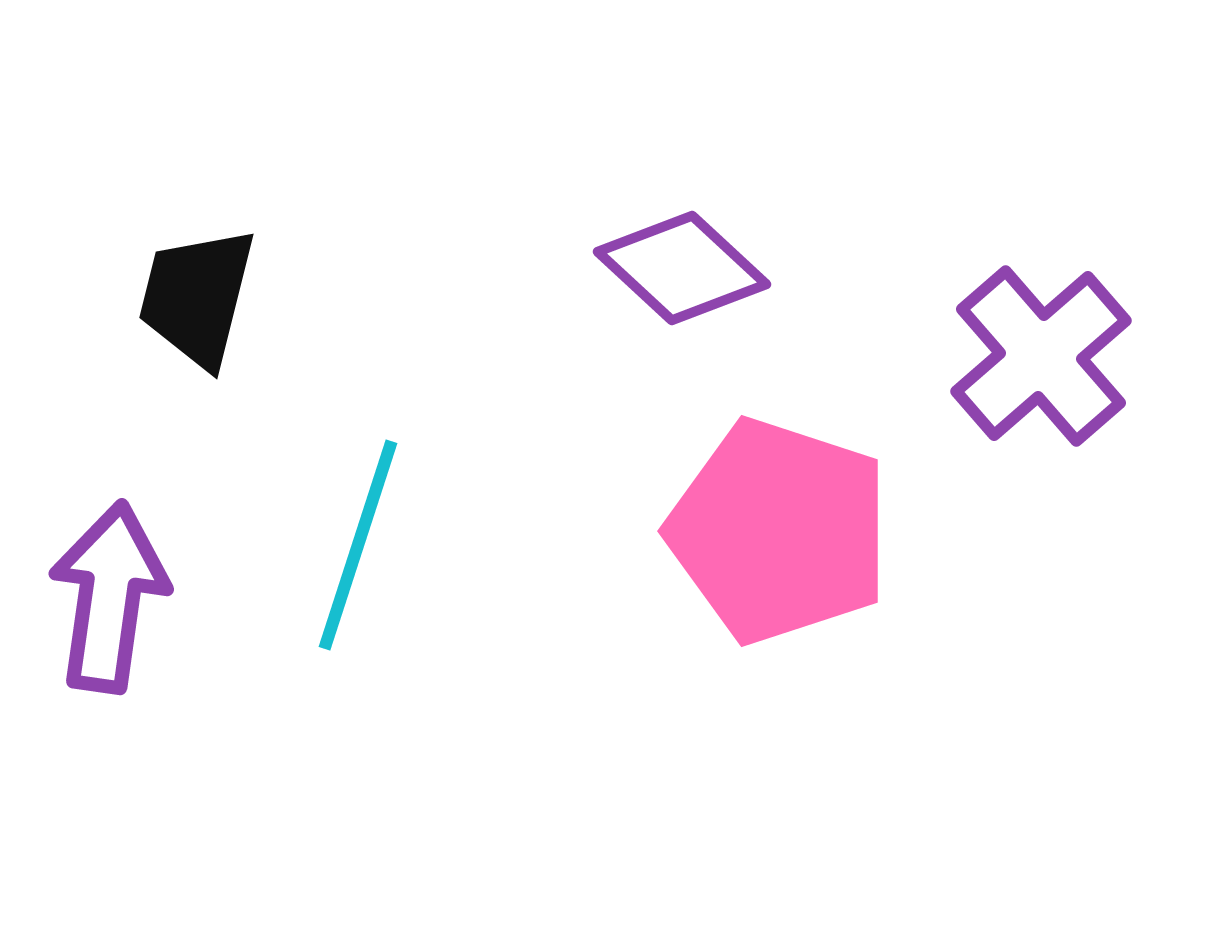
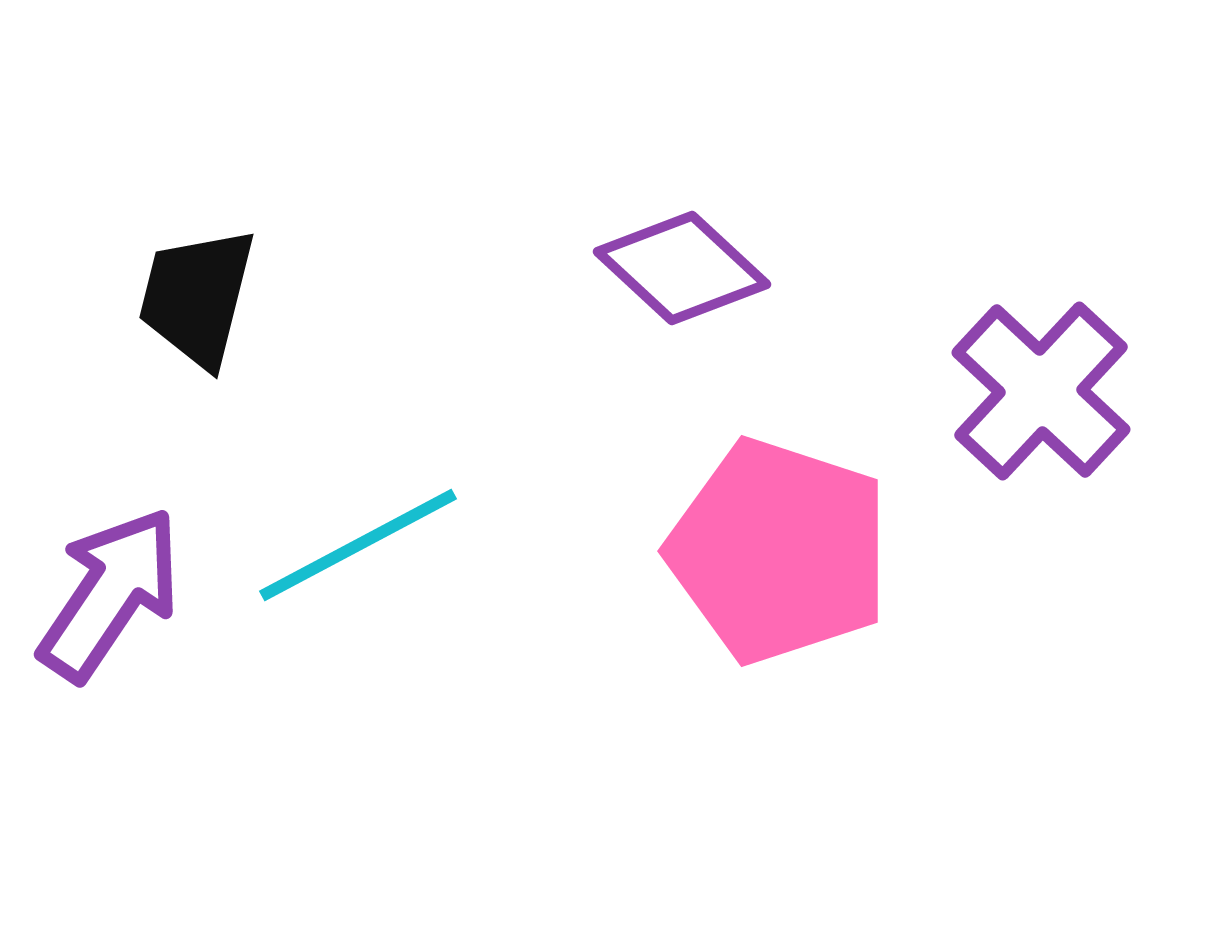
purple cross: moved 35 px down; rotated 6 degrees counterclockwise
pink pentagon: moved 20 px down
cyan line: rotated 44 degrees clockwise
purple arrow: moved 1 px right, 3 px up; rotated 26 degrees clockwise
